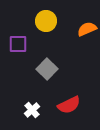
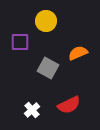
orange semicircle: moved 9 px left, 24 px down
purple square: moved 2 px right, 2 px up
gray square: moved 1 px right, 1 px up; rotated 15 degrees counterclockwise
